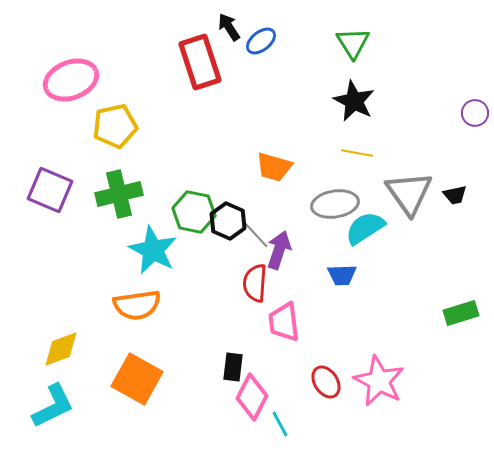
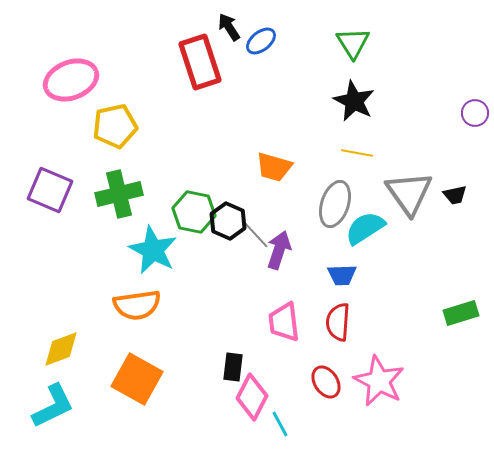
gray ellipse: rotated 63 degrees counterclockwise
red semicircle: moved 83 px right, 39 px down
